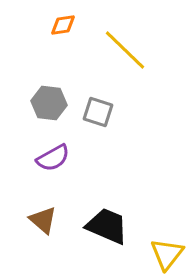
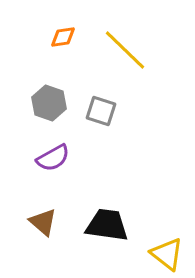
orange diamond: moved 12 px down
gray hexagon: rotated 12 degrees clockwise
gray square: moved 3 px right, 1 px up
brown triangle: moved 2 px down
black trapezoid: moved 1 px up; rotated 15 degrees counterclockwise
yellow triangle: rotated 30 degrees counterclockwise
